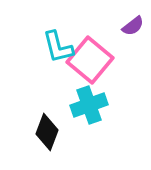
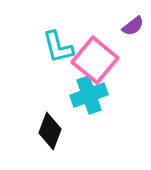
pink square: moved 5 px right
cyan cross: moved 10 px up
black diamond: moved 3 px right, 1 px up
